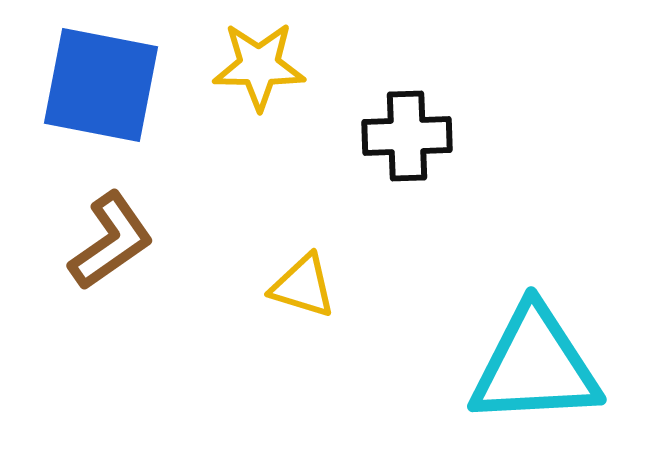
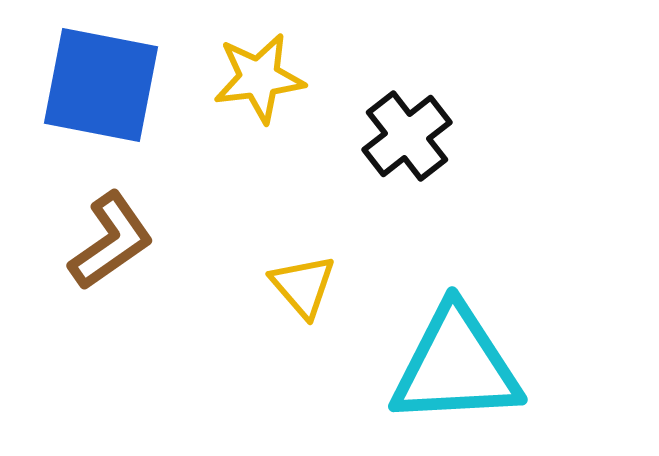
yellow star: moved 12 px down; rotated 8 degrees counterclockwise
black cross: rotated 36 degrees counterclockwise
yellow triangle: rotated 32 degrees clockwise
cyan triangle: moved 79 px left
